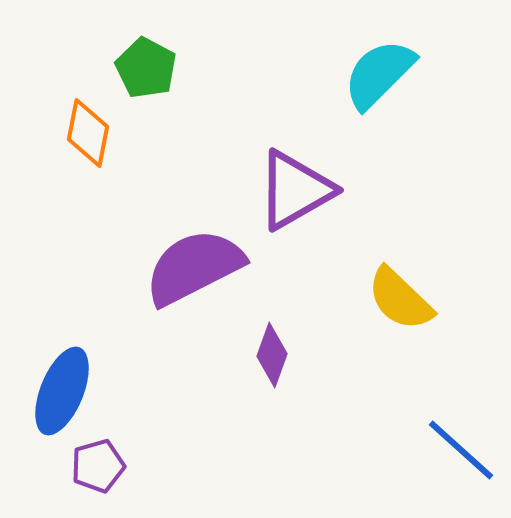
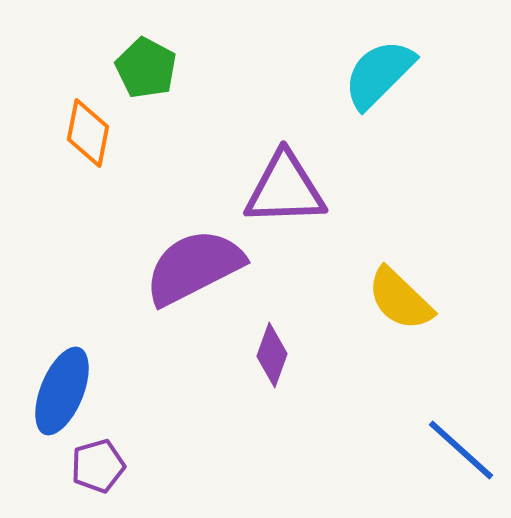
purple triangle: moved 10 px left, 1 px up; rotated 28 degrees clockwise
